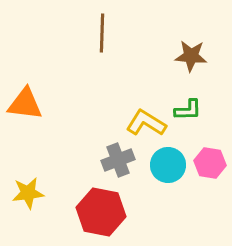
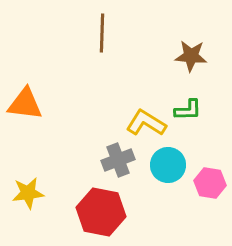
pink hexagon: moved 20 px down
